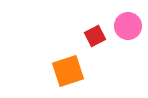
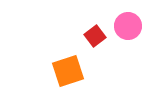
red square: rotated 10 degrees counterclockwise
